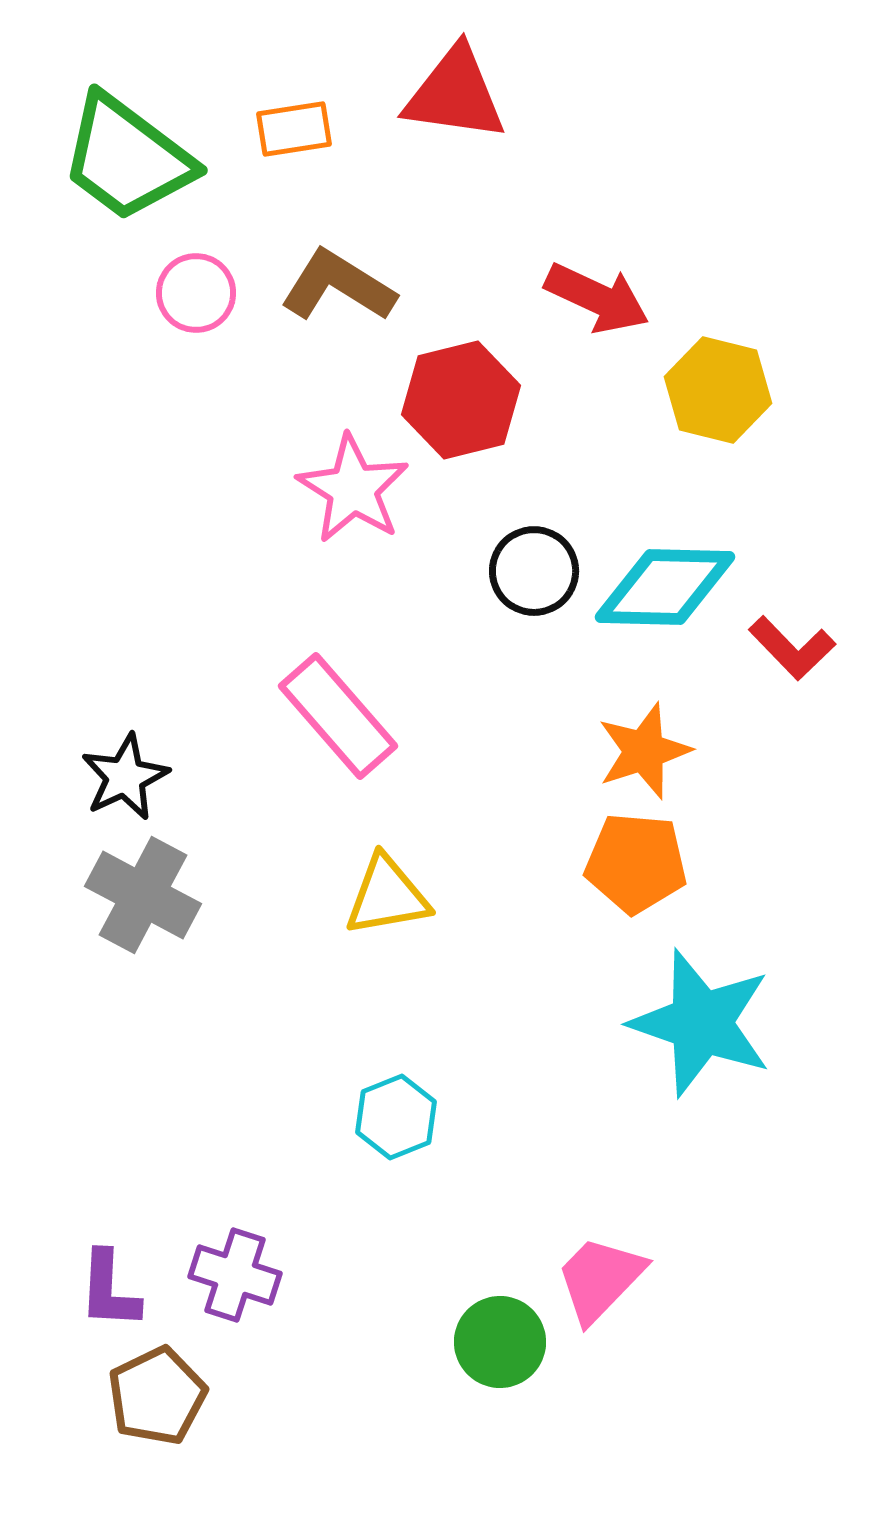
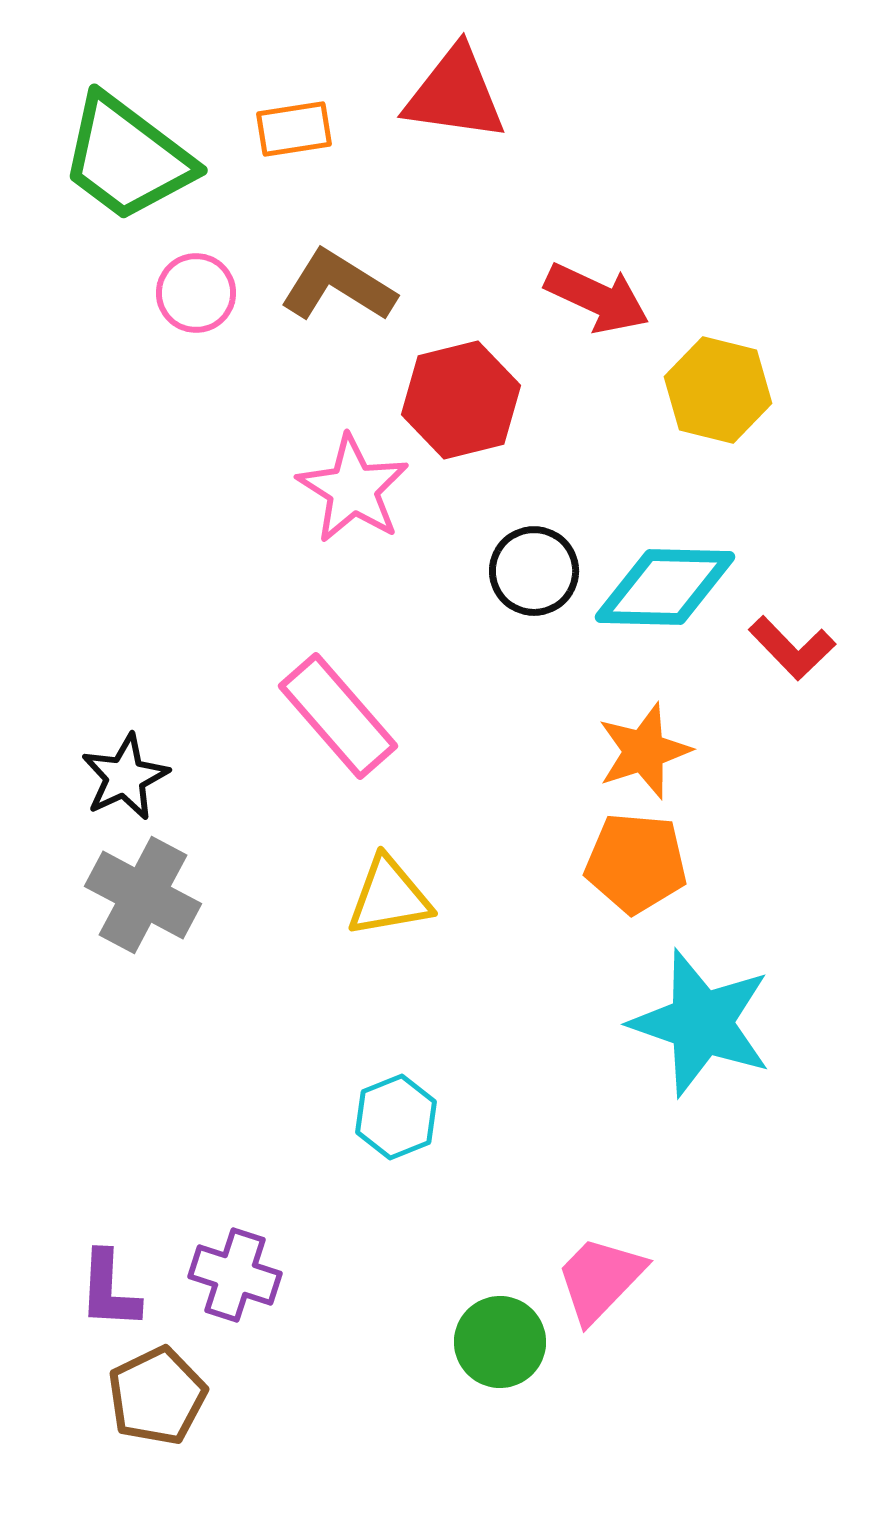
yellow triangle: moved 2 px right, 1 px down
